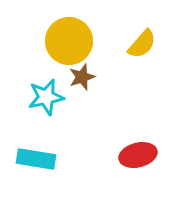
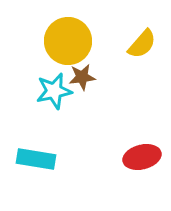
yellow circle: moved 1 px left
brown star: rotated 12 degrees clockwise
cyan star: moved 8 px right, 6 px up
red ellipse: moved 4 px right, 2 px down
